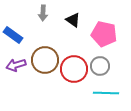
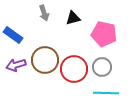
gray arrow: moved 1 px right; rotated 21 degrees counterclockwise
black triangle: moved 2 px up; rotated 49 degrees counterclockwise
gray circle: moved 2 px right, 1 px down
